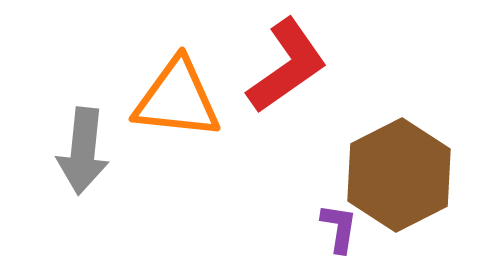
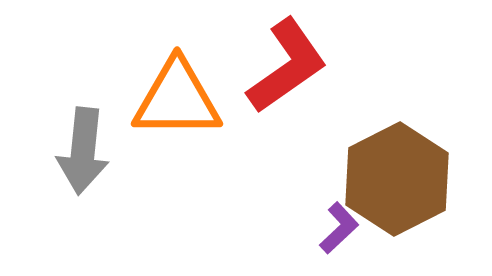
orange triangle: rotated 6 degrees counterclockwise
brown hexagon: moved 2 px left, 4 px down
purple L-shape: rotated 38 degrees clockwise
